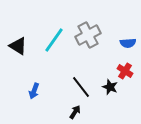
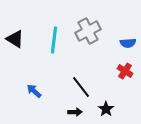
gray cross: moved 4 px up
cyan line: rotated 28 degrees counterclockwise
black triangle: moved 3 px left, 7 px up
black star: moved 4 px left, 22 px down; rotated 14 degrees clockwise
blue arrow: rotated 112 degrees clockwise
black arrow: rotated 56 degrees clockwise
